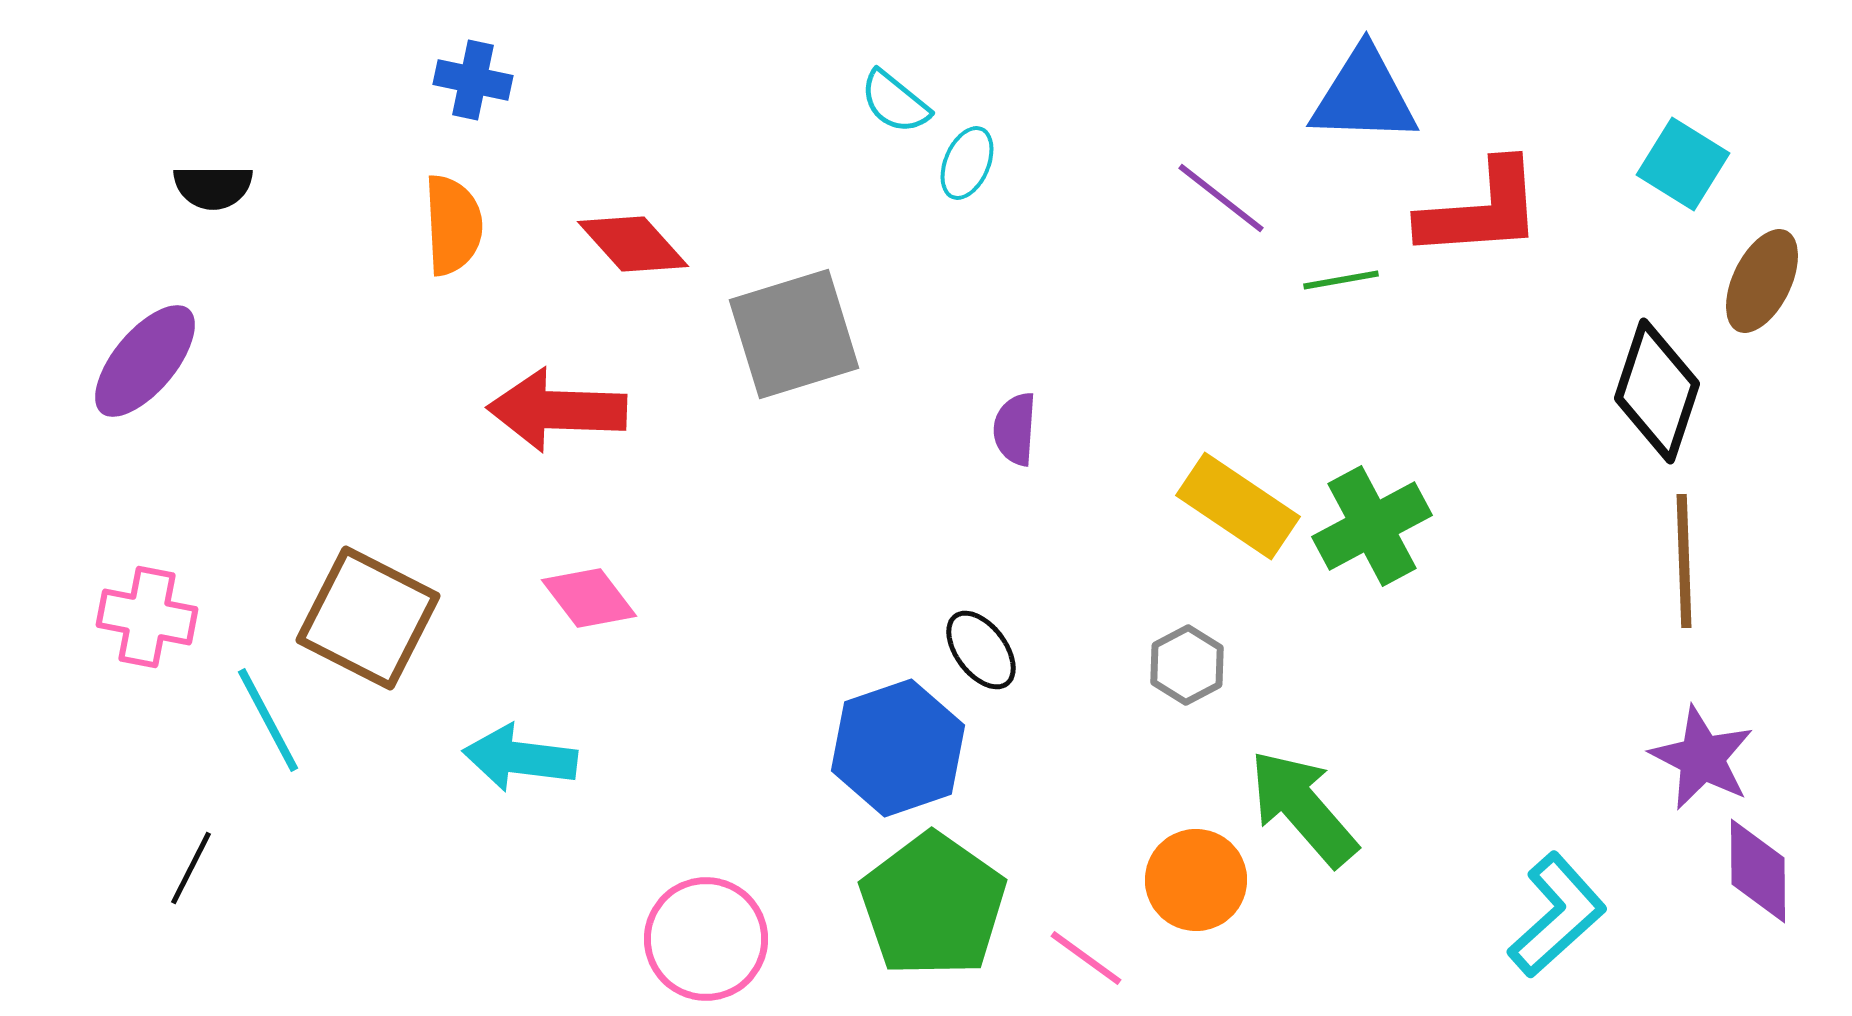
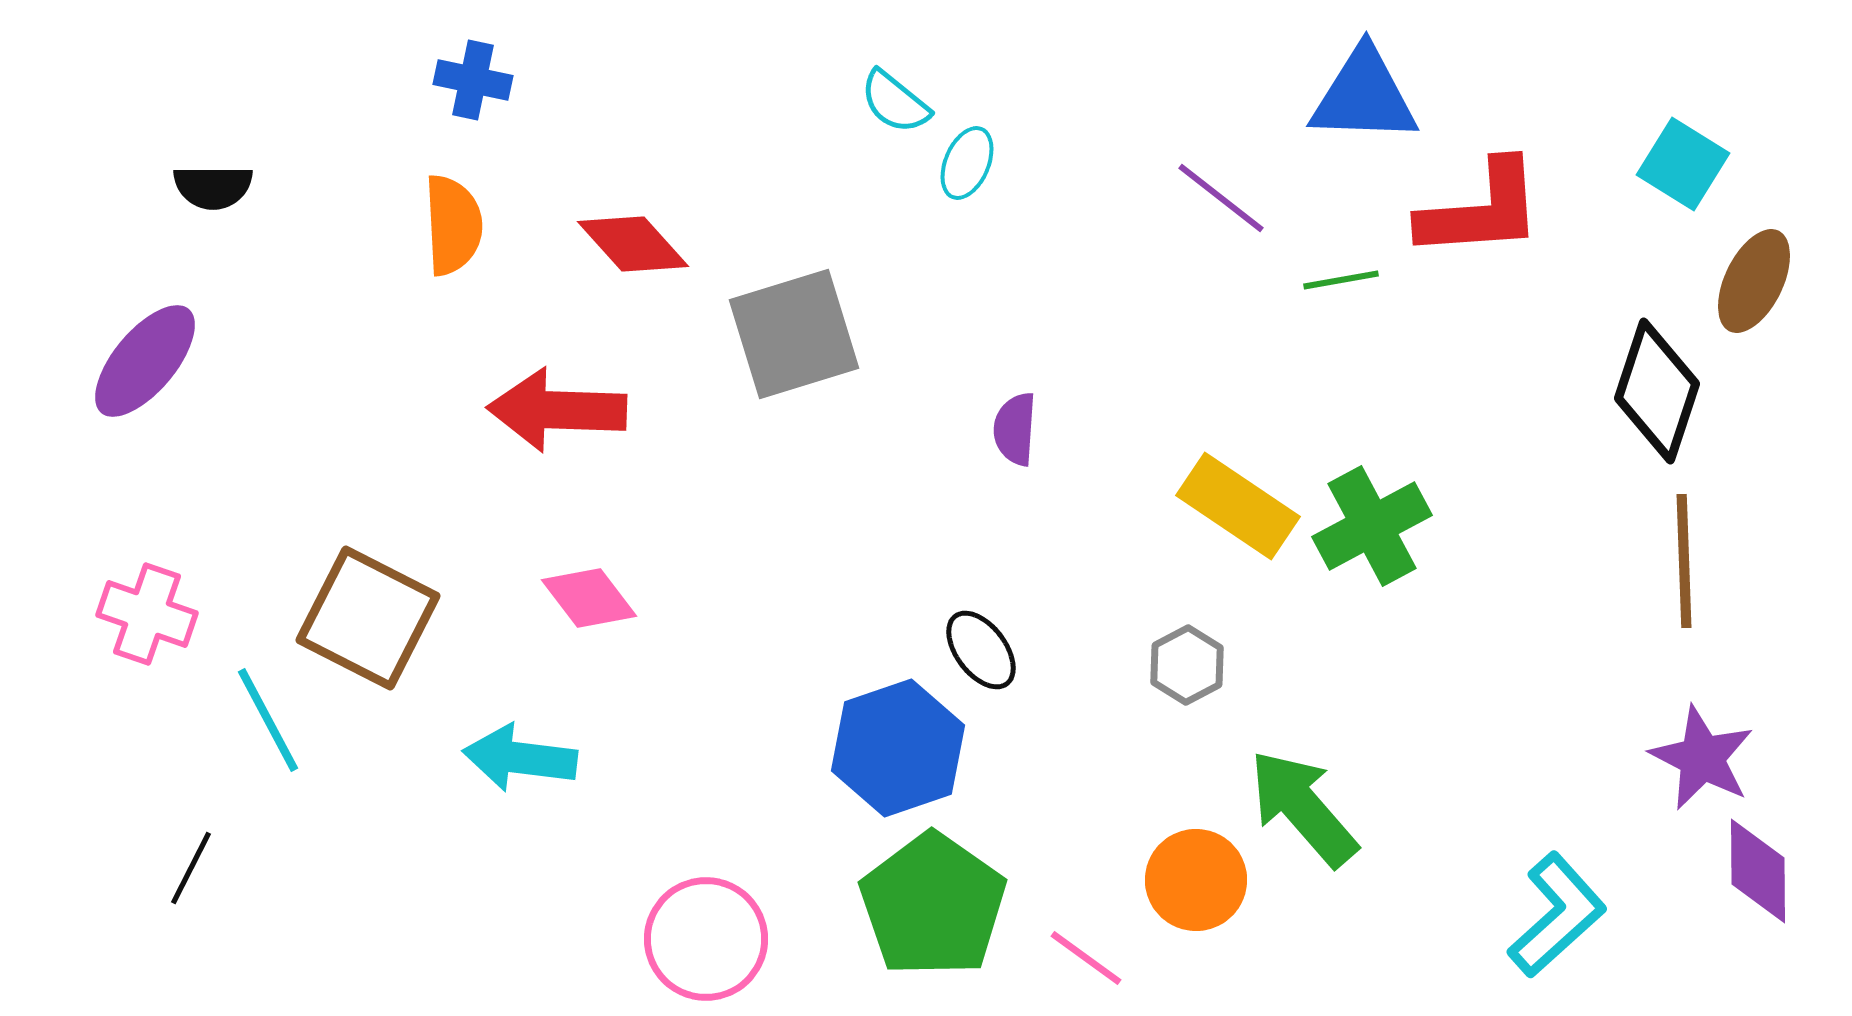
brown ellipse: moved 8 px left
pink cross: moved 3 px up; rotated 8 degrees clockwise
